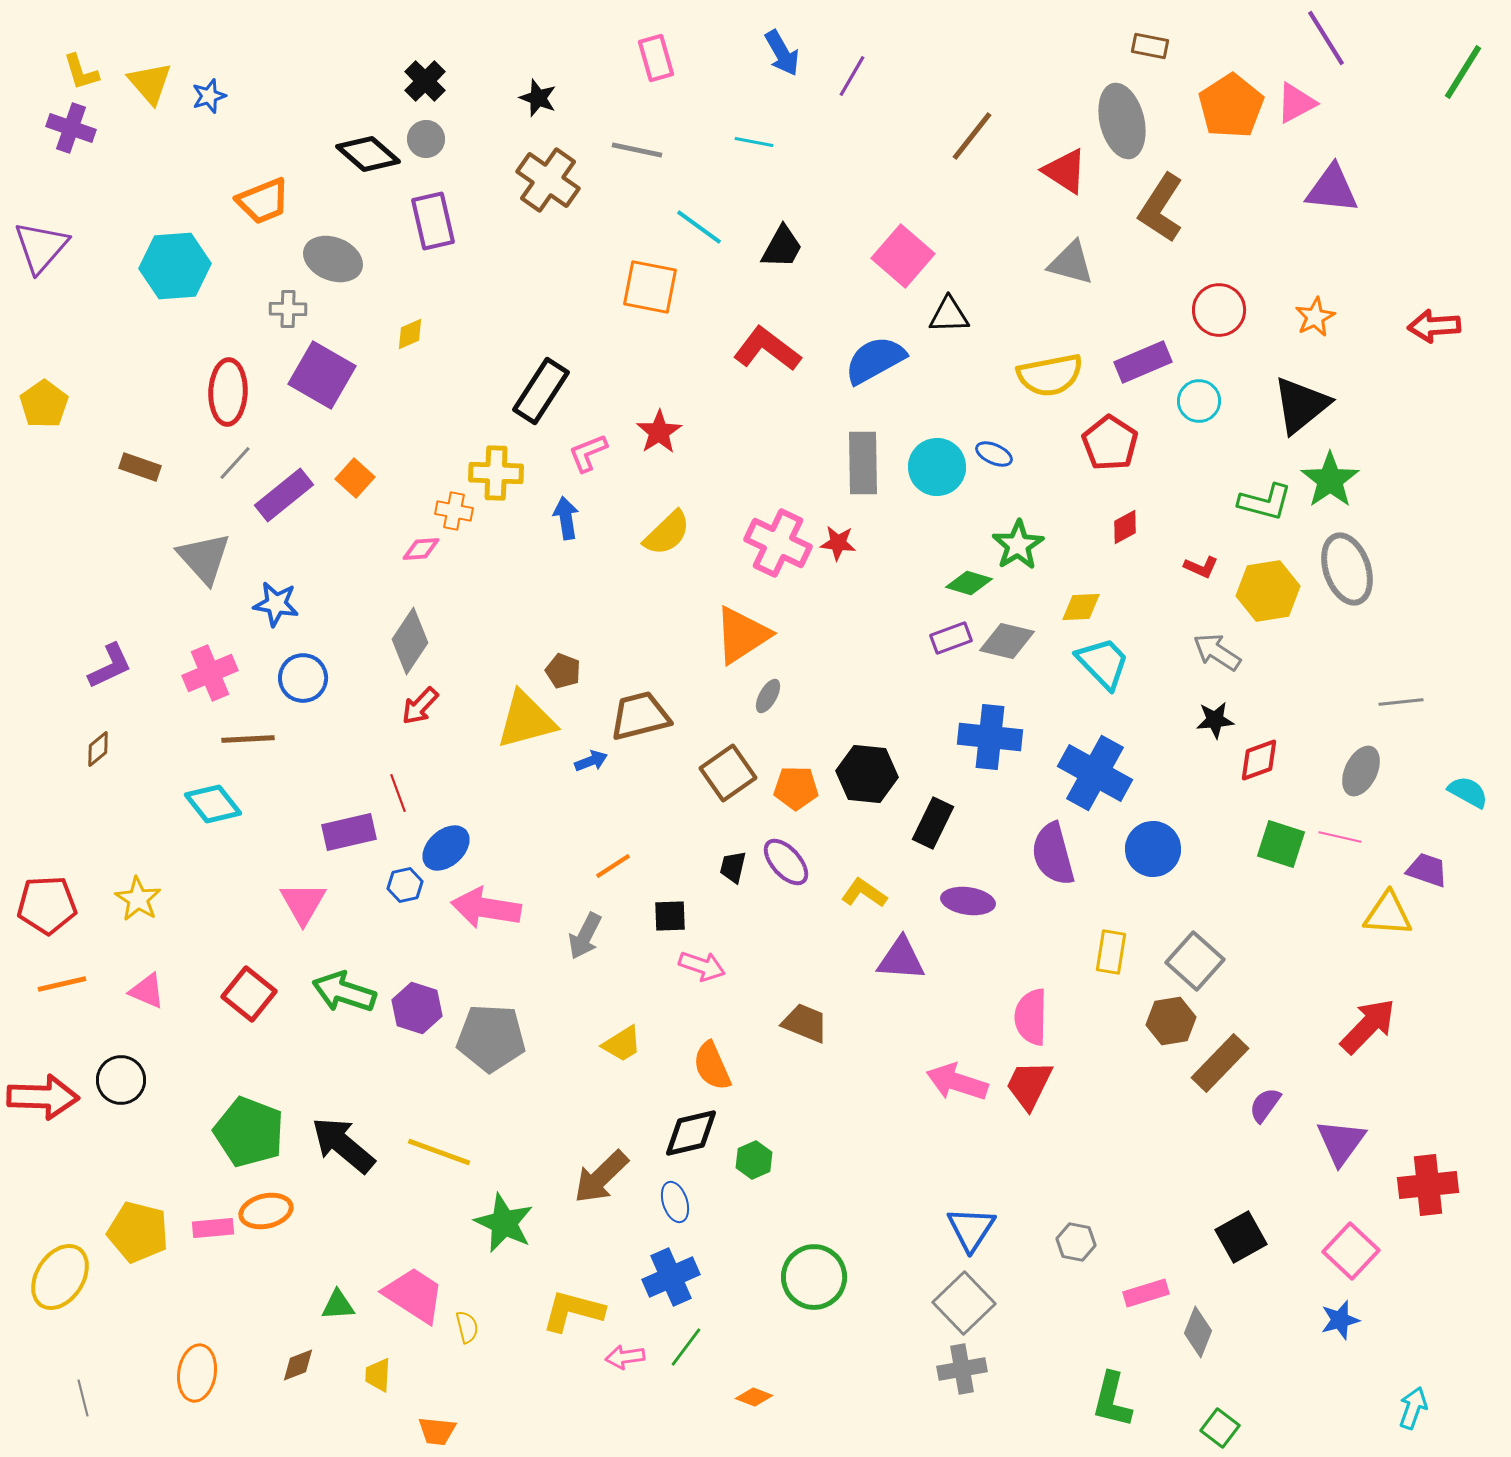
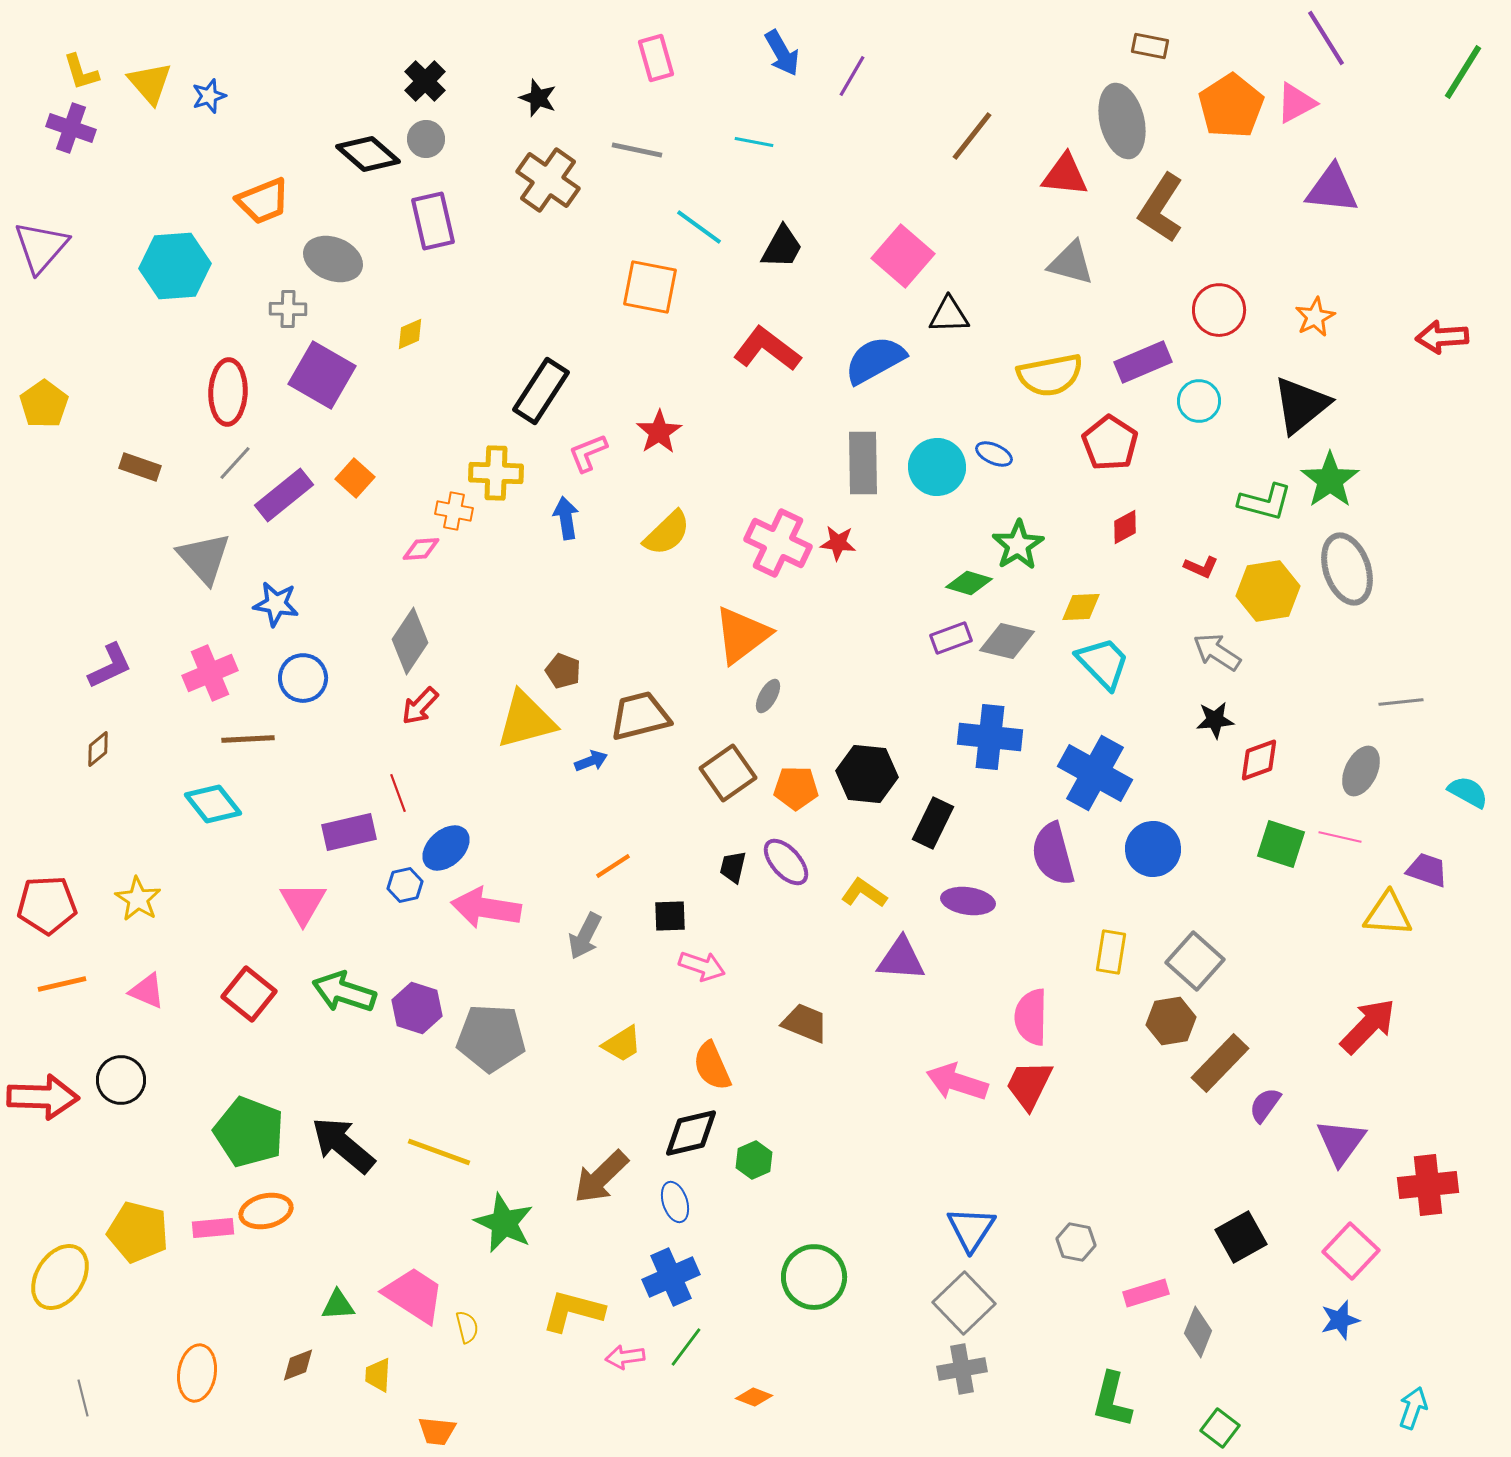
red triangle at (1065, 171): moved 4 px down; rotated 27 degrees counterclockwise
red arrow at (1434, 326): moved 8 px right, 11 px down
orange triangle at (742, 635): rotated 4 degrees counterclockwise
